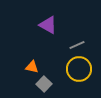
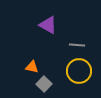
gray line: rotated 28 degrees clockwise
yellow circle: moved 2 px down
